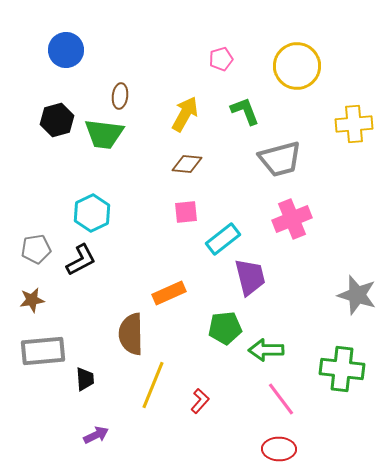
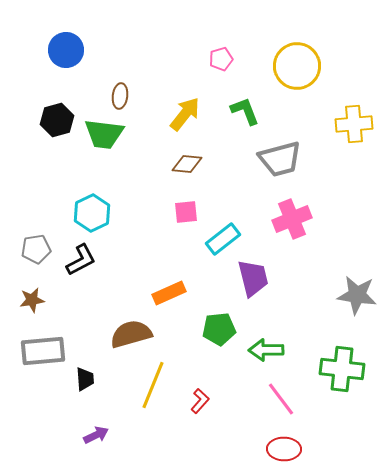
yellow arrow: rotated 9 degrees clockwise
purple trapezoid: moved 3 px right, 1 px down
gray star: rotated 9 degrees counterclockwise
green pentagon: moved 6 px left, 1 px down
brown semicircle: rotated 75 degrees clockwise
red ellipse: moved 5 px right
